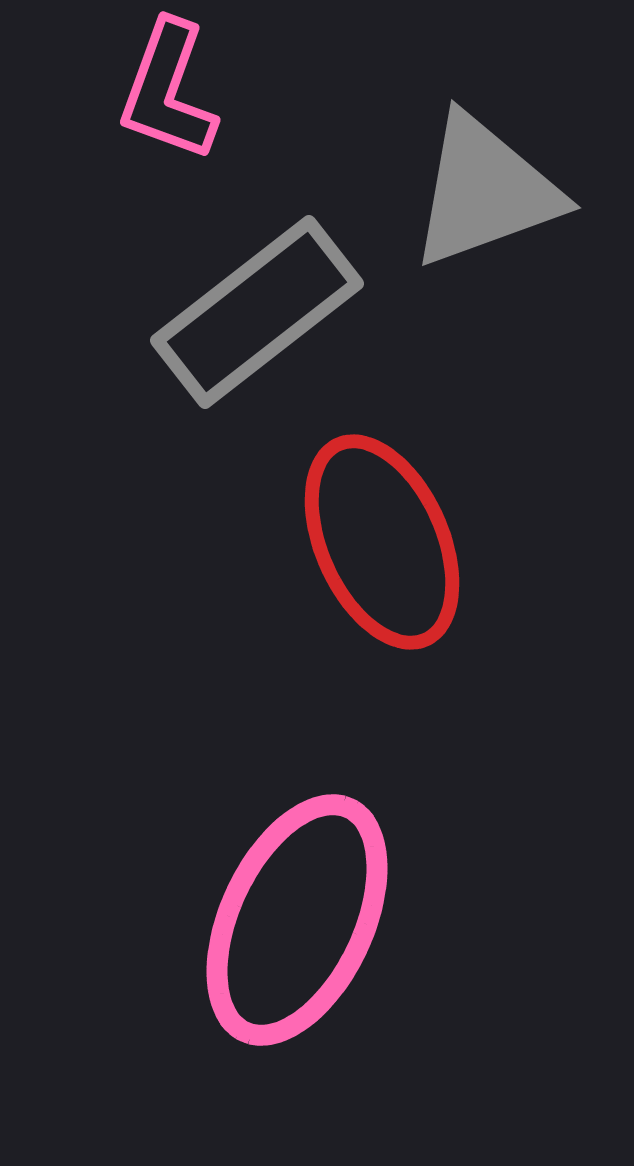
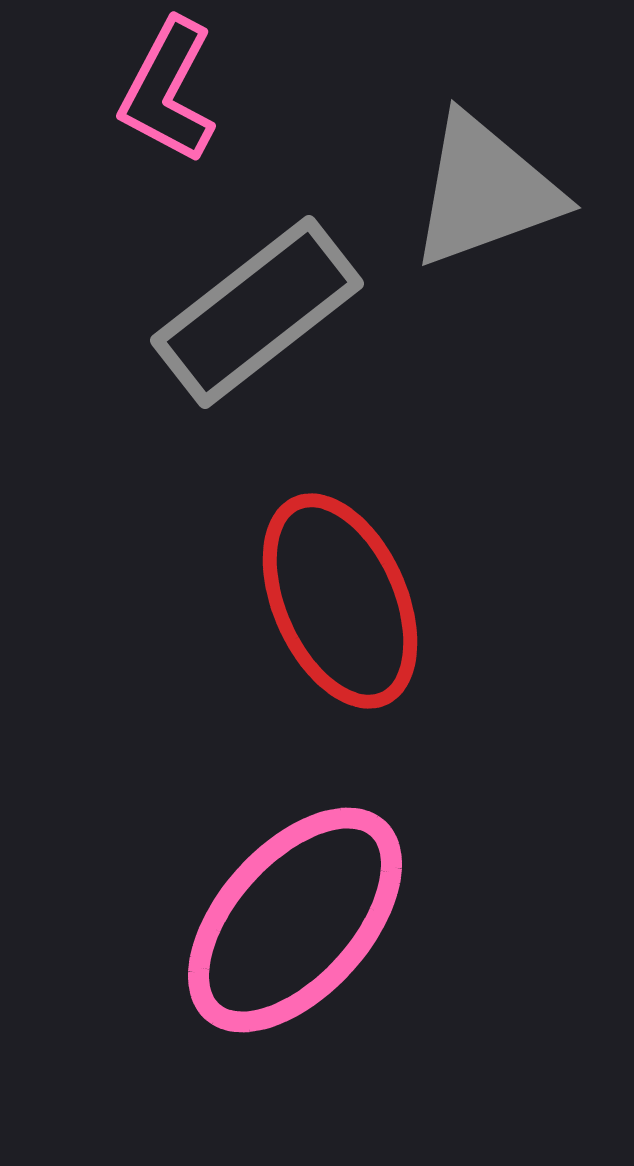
pink L-shape: rotated 8 degrees clockwise
red ellipse: moved 42 px left, 59 px down
pink ellipse: moved 2 px left; rotated 17 degrees clockwise
